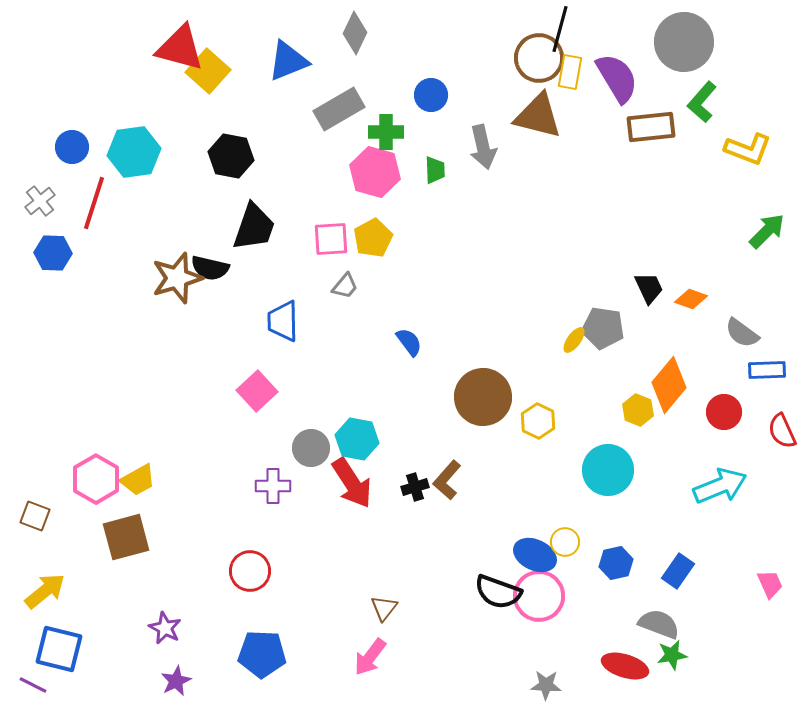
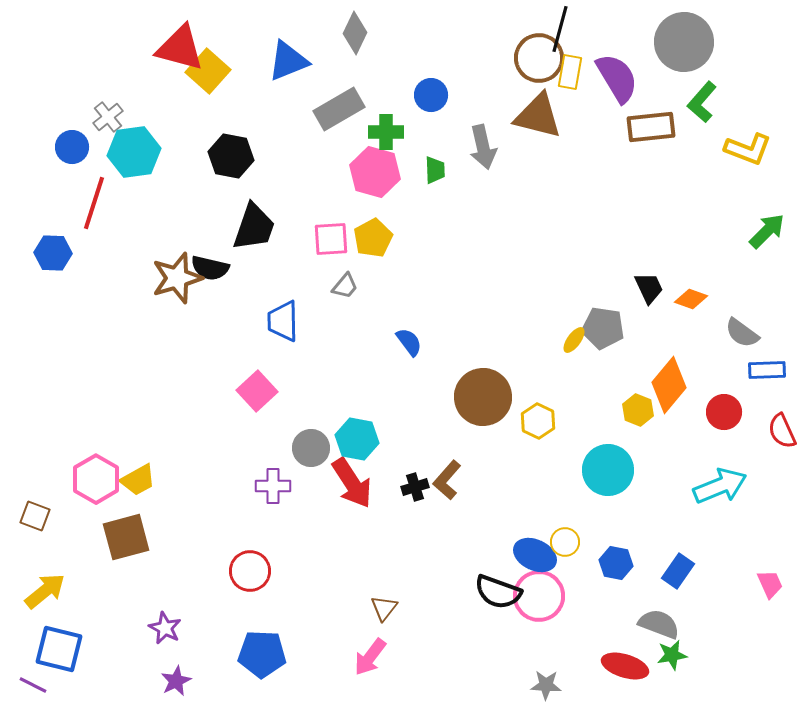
gray cross at (40, 201): moved 68 px right, 84 px up
blue hexagon at (616, 563): rotated 24 degrees clockwise
